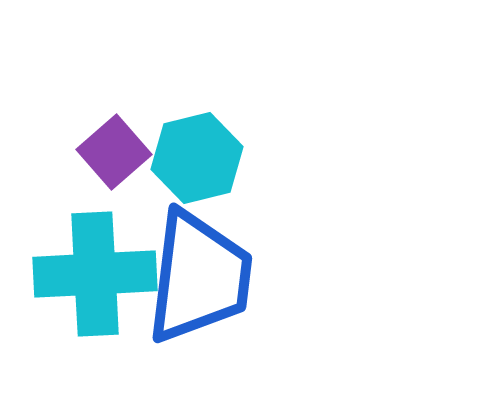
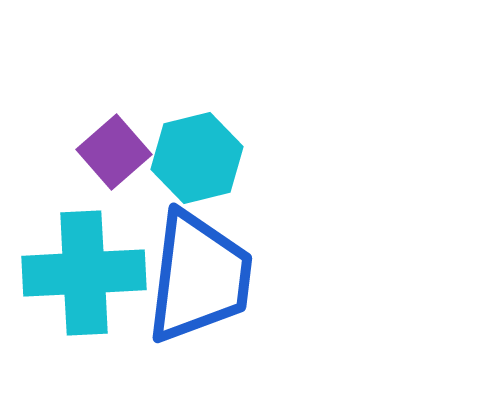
cyan cross: moved 11 px left, 1 px up
